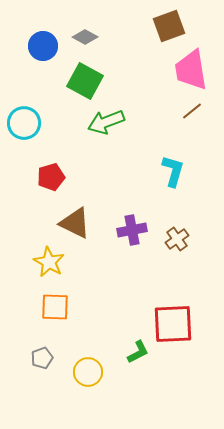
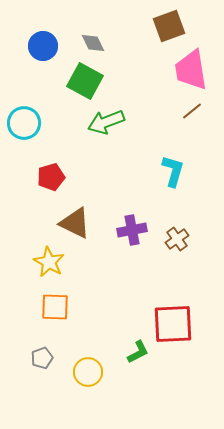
gray diamond: moved 8 px right, 6 px down; rotated 35 degrees clockwise
